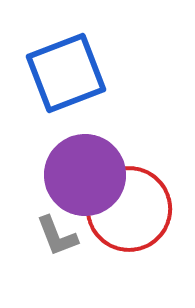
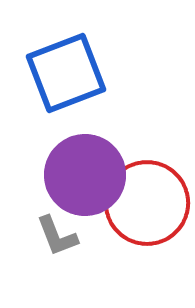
red circle: moved 18 px right, 6 px up
